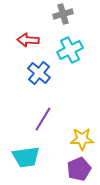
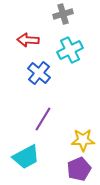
yellow star: moved 1 px right, 1 px down
cyan trapezoid: rotated 20 degrees counterclockwise
